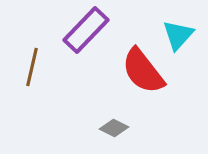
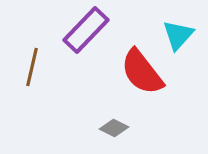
red semicircle: moved 1 px left, 1 px down
